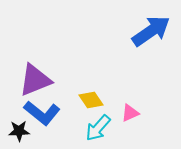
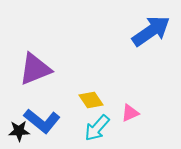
purple triangle: moved 11 px up
blue L-shape: moved 8 px down
cyan arrow: moved 1 px left
